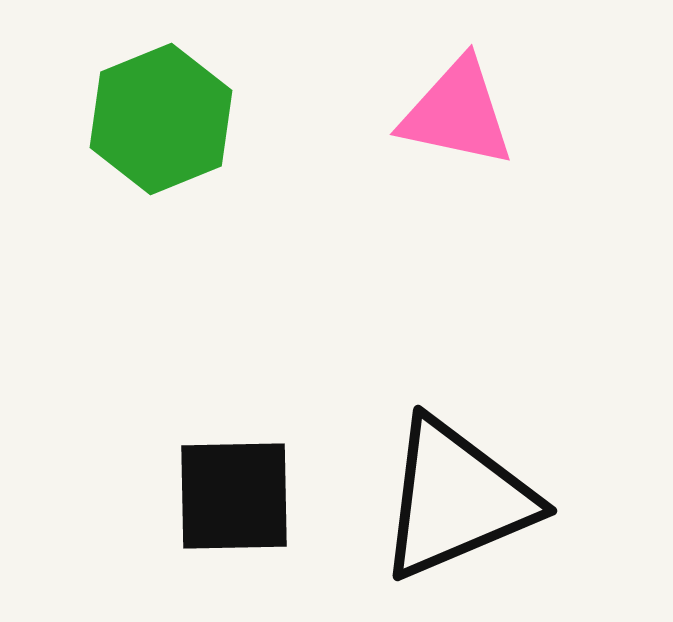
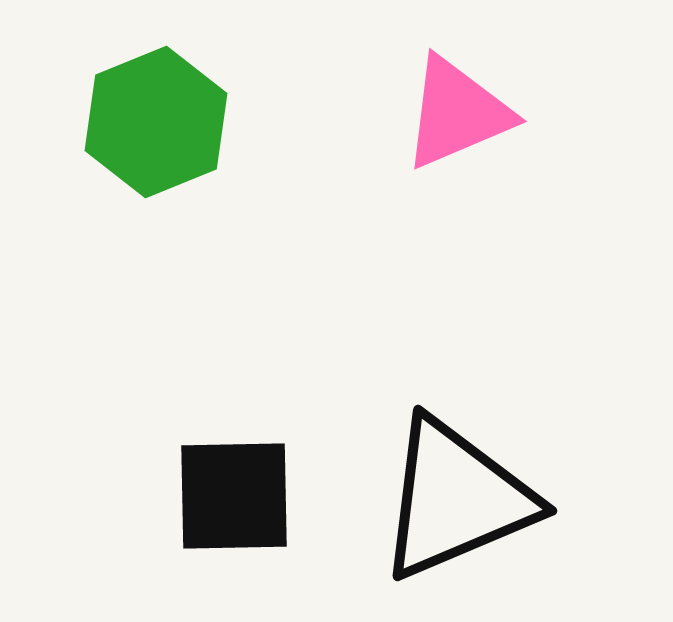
pink triangle: rotated 35 degrees counterclockwise
green hexagon: moved 5 px left, 3 px down
